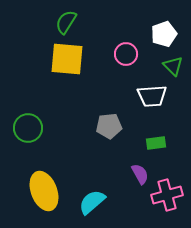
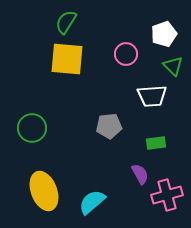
green circle: moved 4 px right
